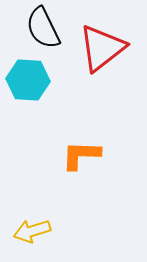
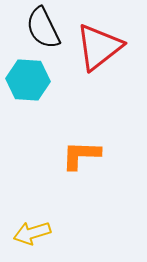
red triangle: moved 3 px left, 1 px up
yellow arrow: moved 2 px down
